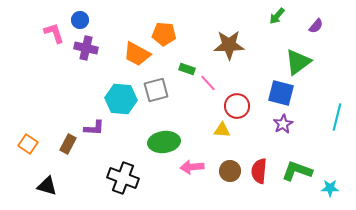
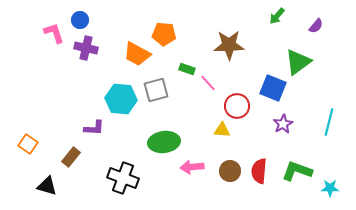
blue square: moved 8 px left, 5 px up; rotated 8 degrees clockwise
cyan line: moved 8 px left, 5 px down
brown rectangle: moved 3 px right, 13 px down; rotated 12 degrees clockwise
